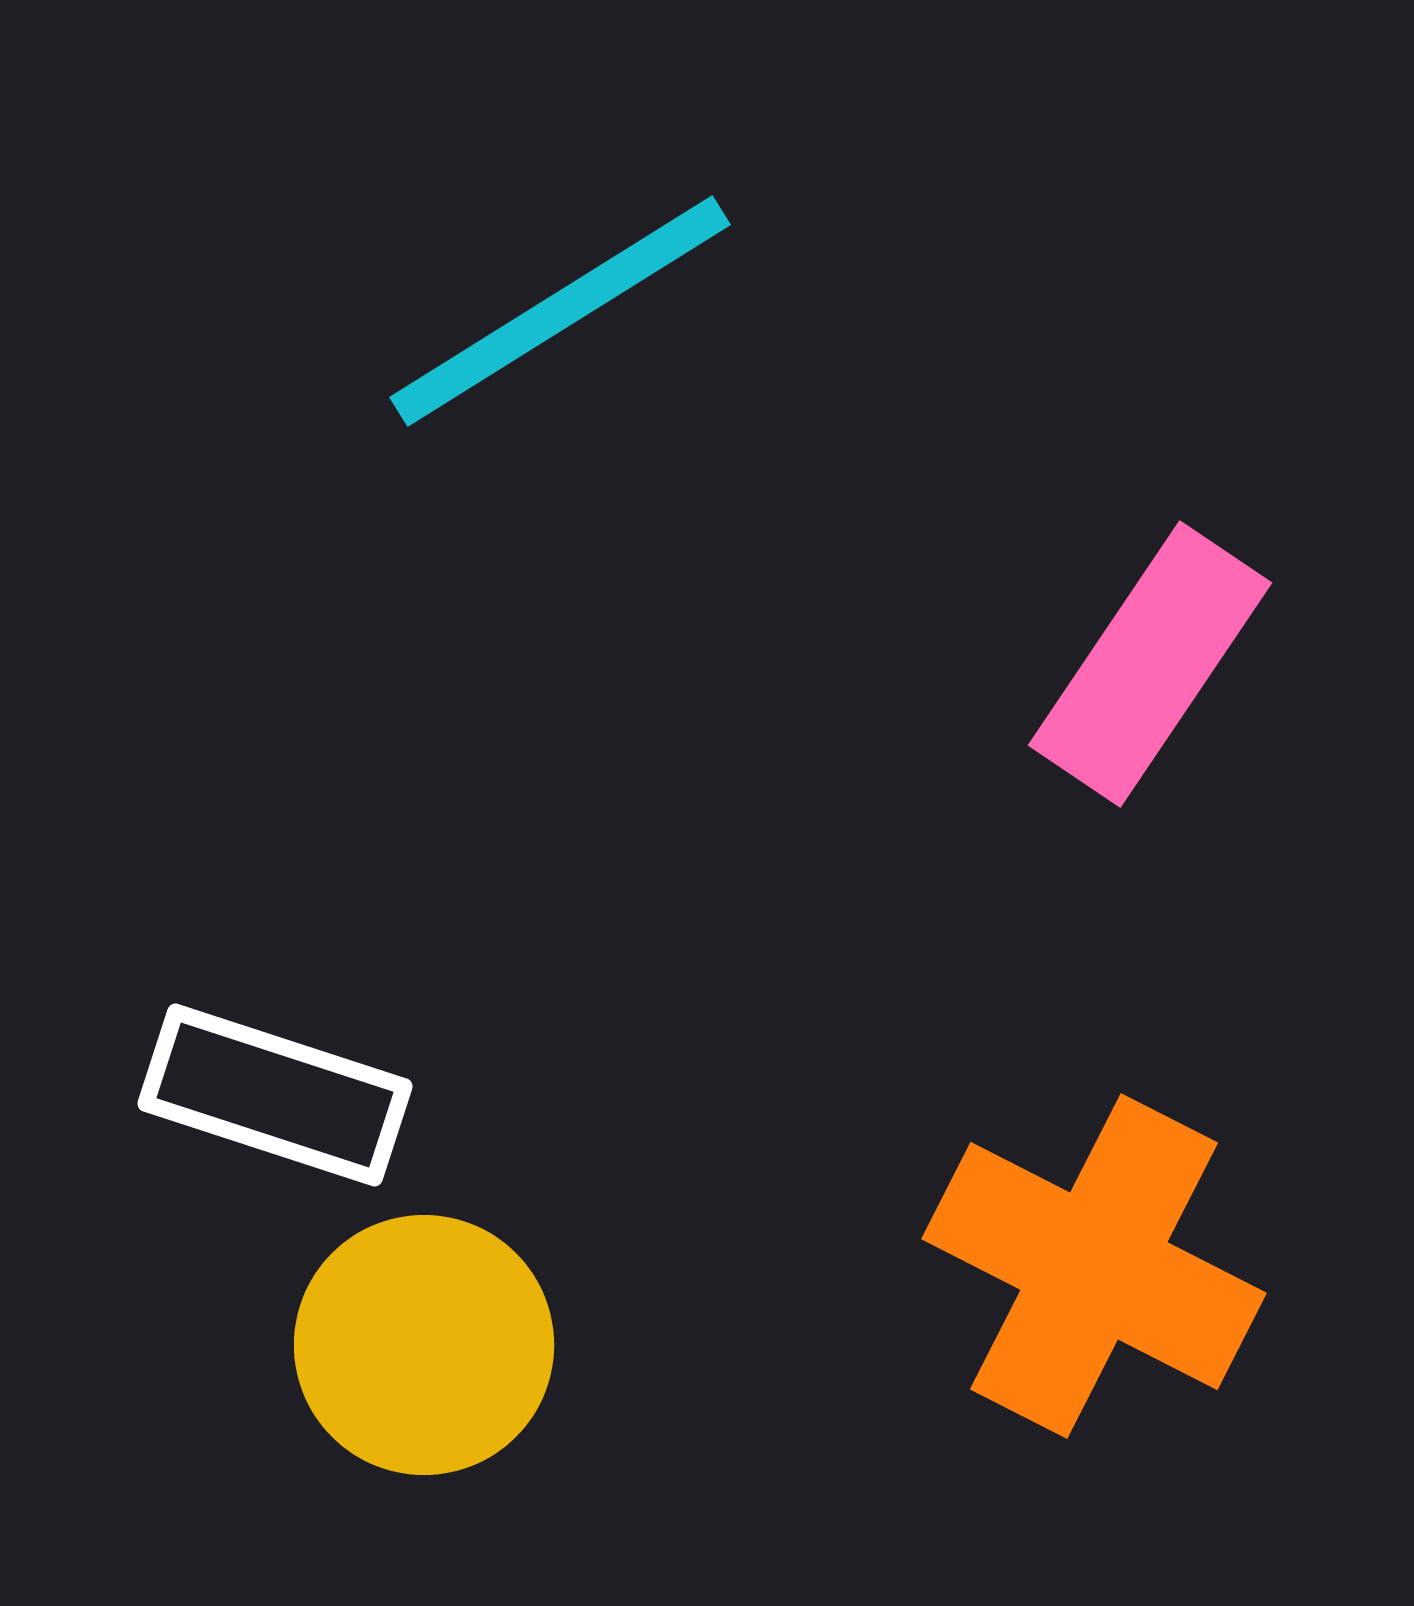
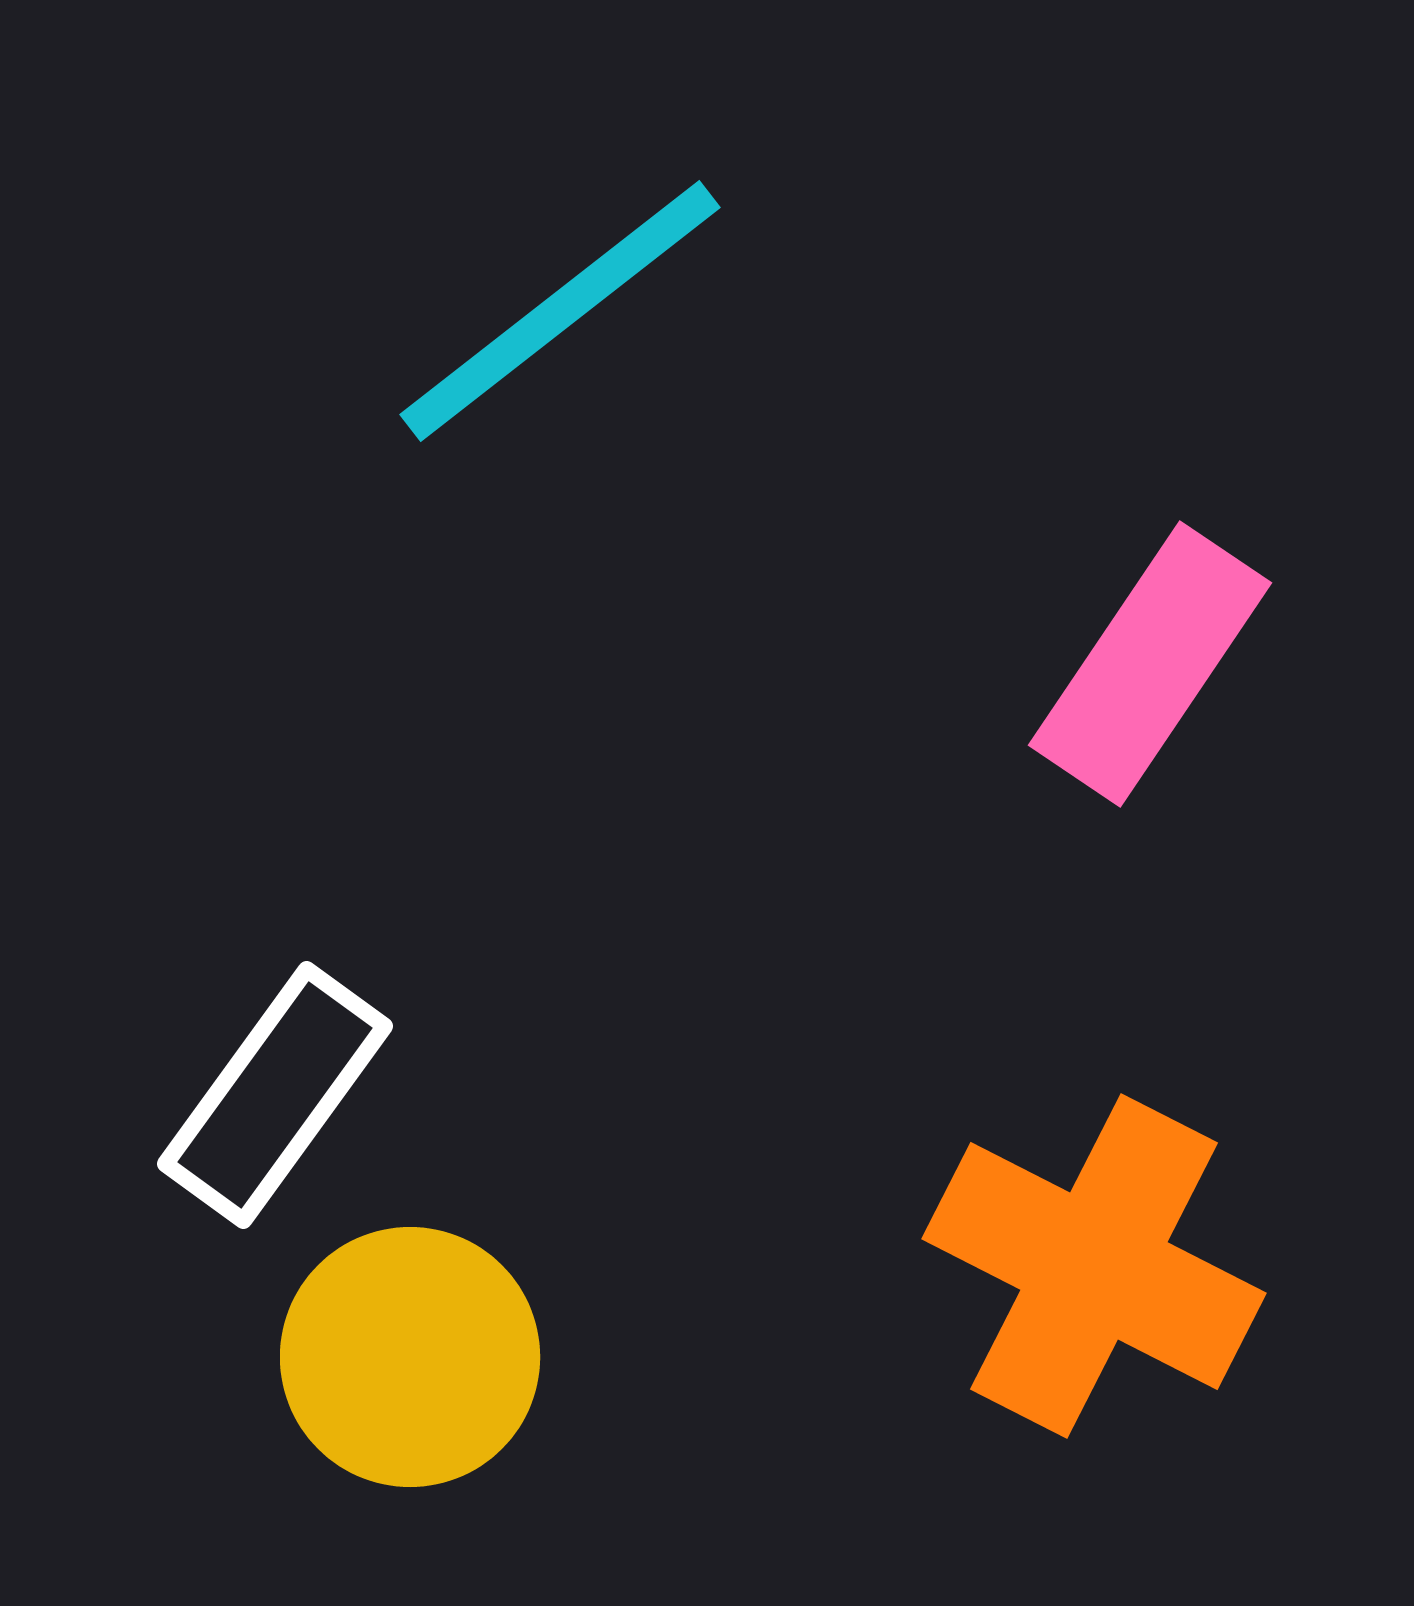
cyan line: rotated 6 degrees counterclockwise
white rectangle: rotated 72 degrees counterclockwise
yellow circle: moved 14 px left, 12 px down
